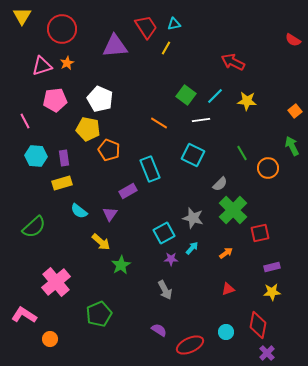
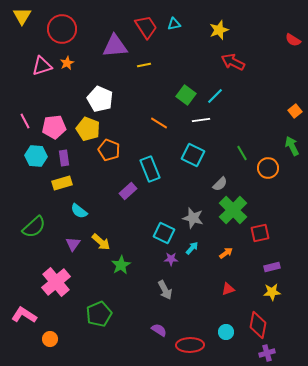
yellow line at (166, 48): moved 22 px left, 17 px down; rotated 48 degrees clockwise
pink pentagon at (55, 100): moved 1 px left, 27 px down
yellow star at (247, 101): moved 28 px left, 71 px up; rotated 24 degrees counterclockwise
yellow pentagon at (88, 129): rotated 10 degrees clockwise
purple rectangle at (128, 191): rotated 12 degrees counterclockwise
purple triangle at (110, 214): moved 37 px left, 30 px down
cyan square at (164, 233): rotated 35 degrees counterclockwise
red ellipse at (190, 345): rotated 24 degrees clockwise
purple cross at (267, 353): rotated 28 degrees clockwise
